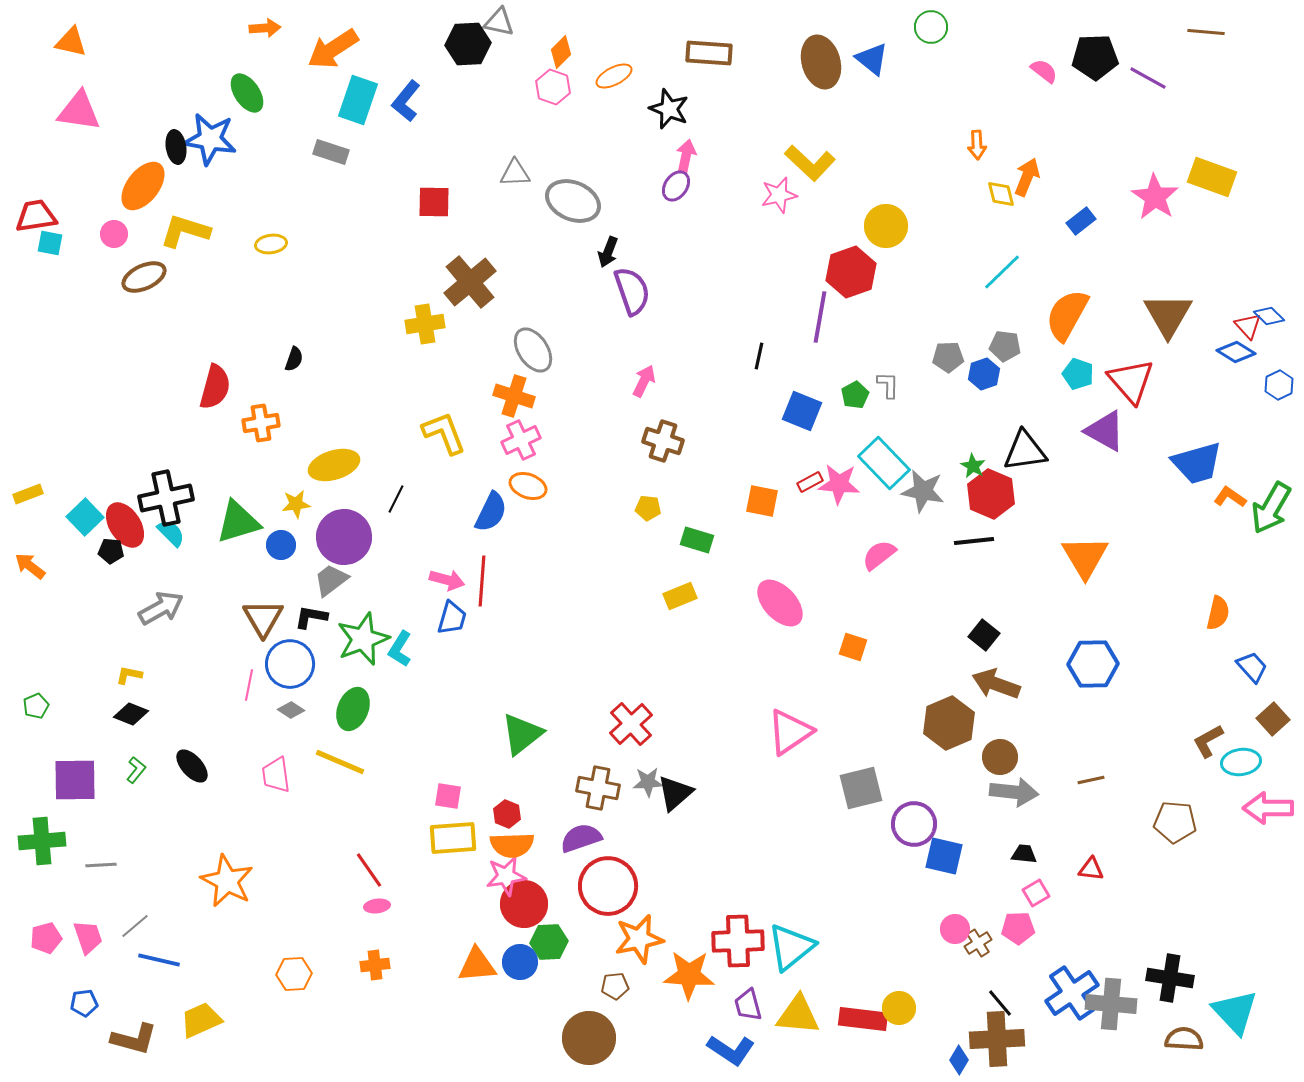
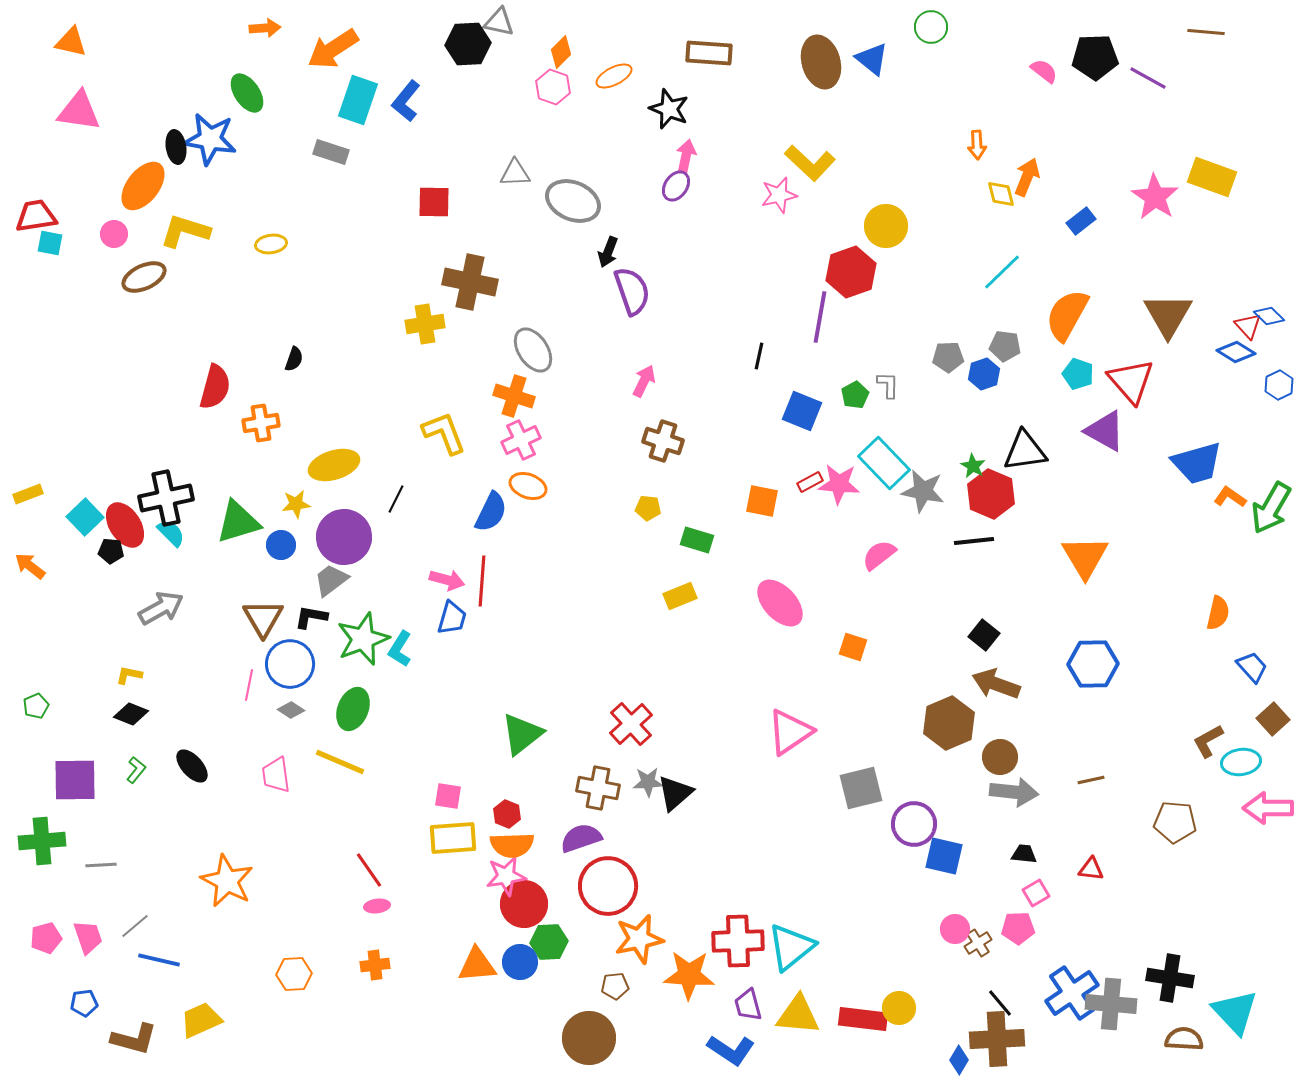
brown cross at (470, 282): rotated 38 degrees counterclockwise
